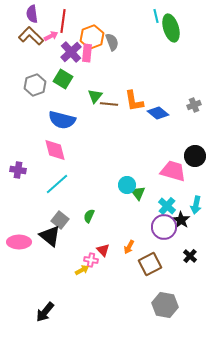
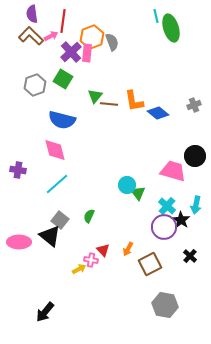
orange arrow at (129, 247): moved 1 px left, 2 px down
yellow arrow at (82, 270): moved 3 px left, 1 px up
